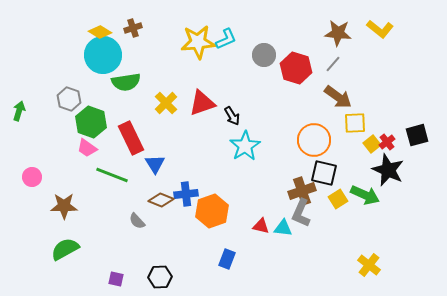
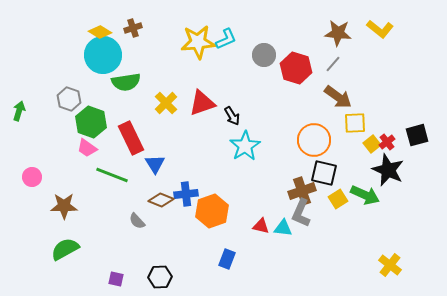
yellow cross at (369, 265): moved 21 px right
